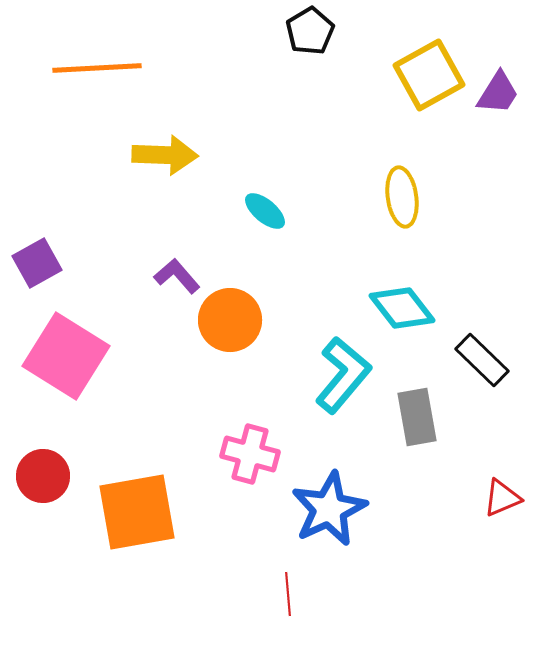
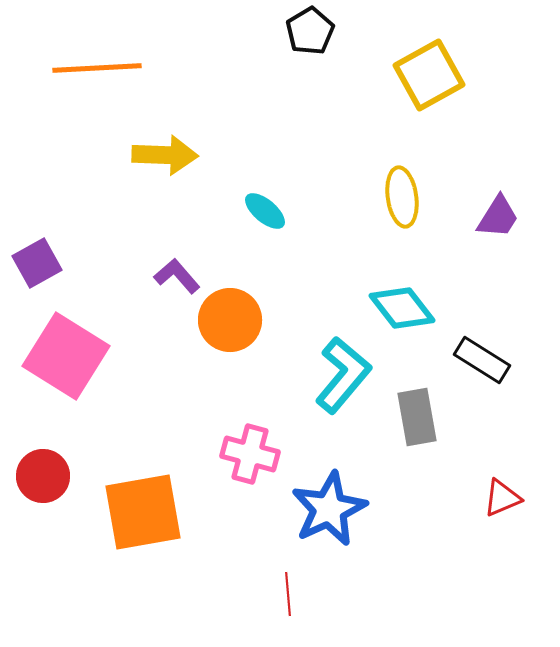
purple trapezoid: moved 124 px down
black rectangle: rotated 12 degrees counterclockwise
orange square: moved 6 px right
